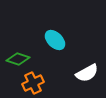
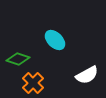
white semicircle: moved 2 px down
orange cross: rotated 20 degrees counterclockwise
